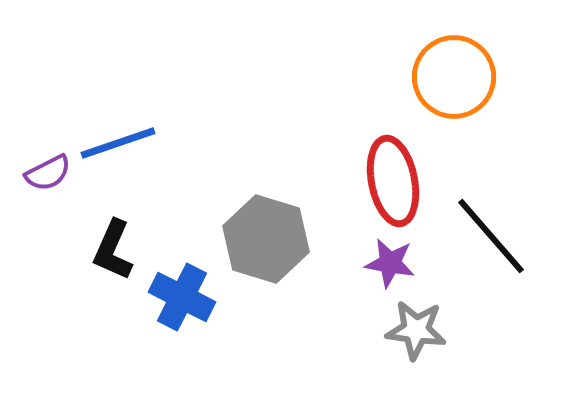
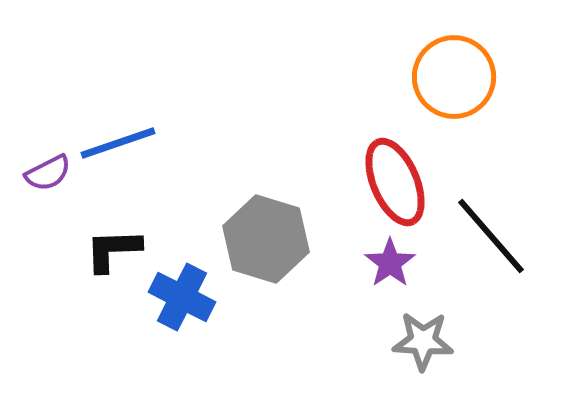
red ellipse: moved 2 px right, 1 px down; rotated 12 degrees counterclockwise
black L-shape: rotated 64 degrees clockwise
purple star: rotated 27 degrees clockwise
gray star: moved 7 px right, 11 px down; rotated 4 degrees counterclockwise
